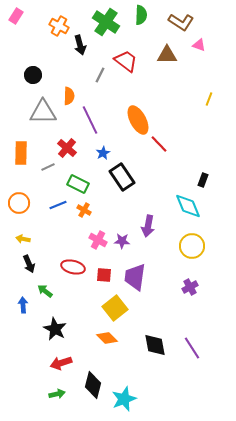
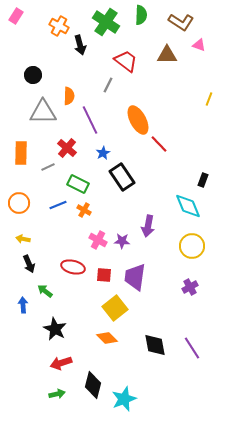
gray line at (100, 75): moved 8 px right, 10 px down
